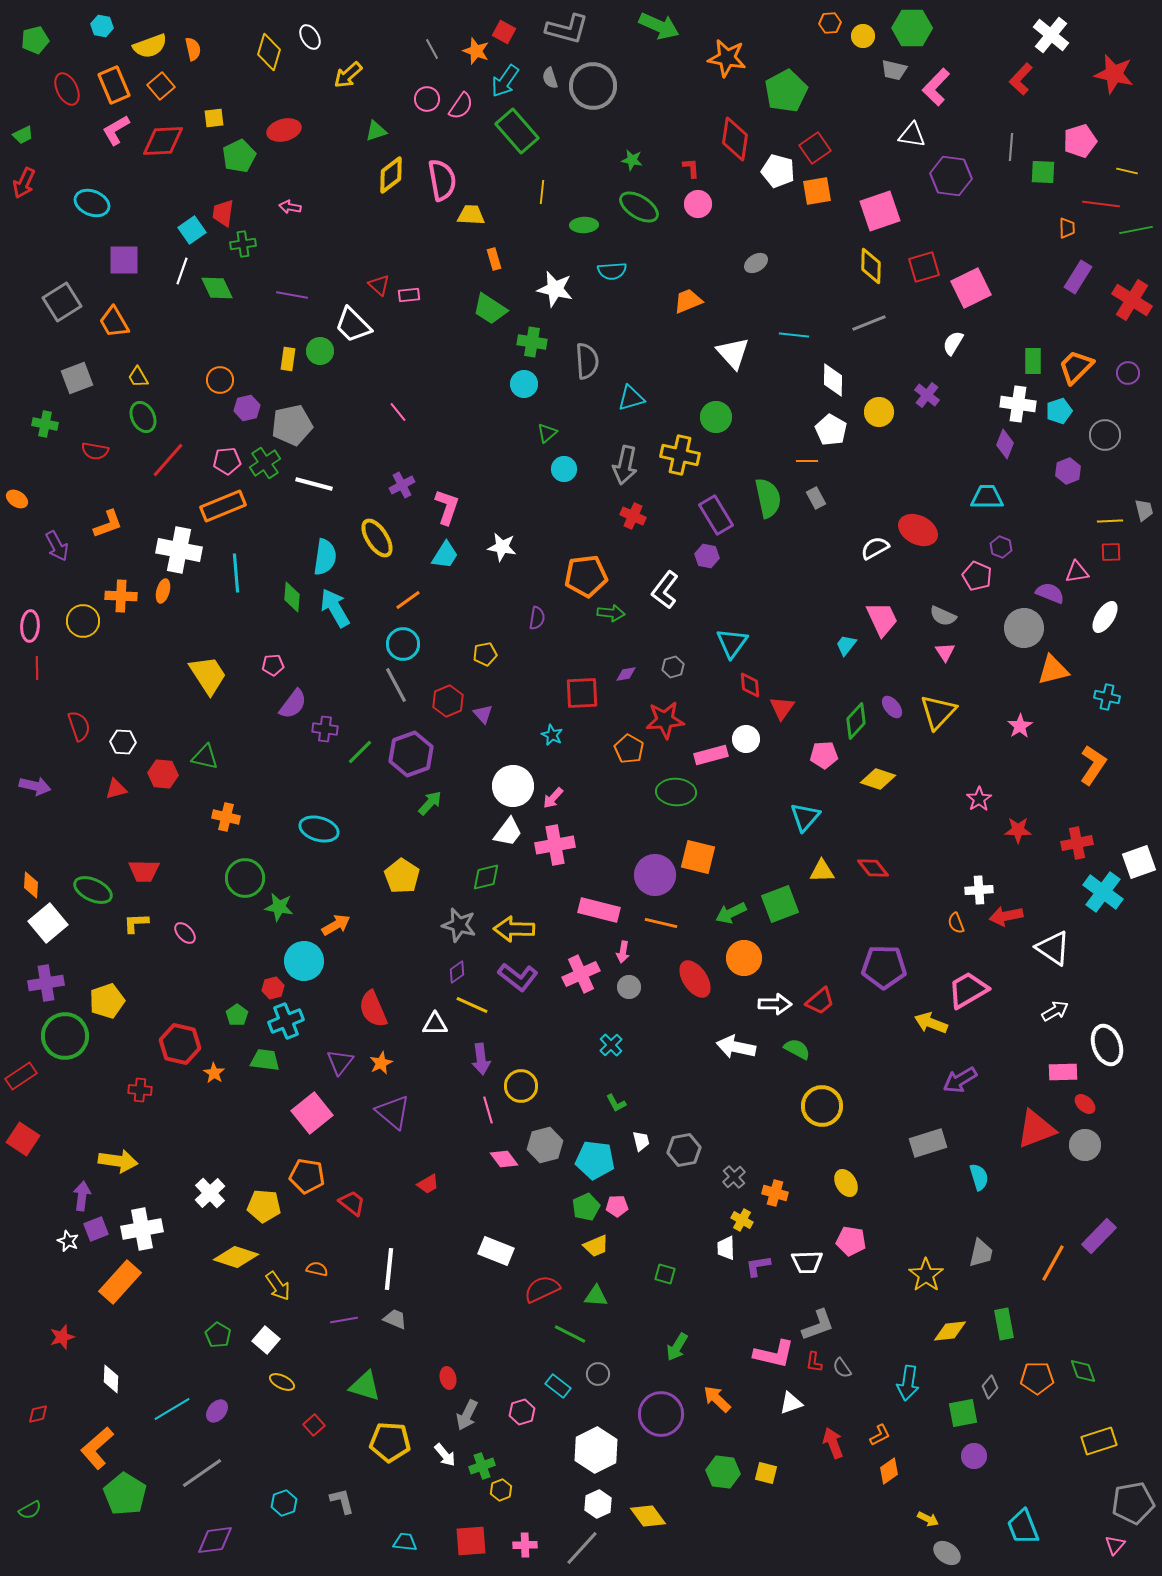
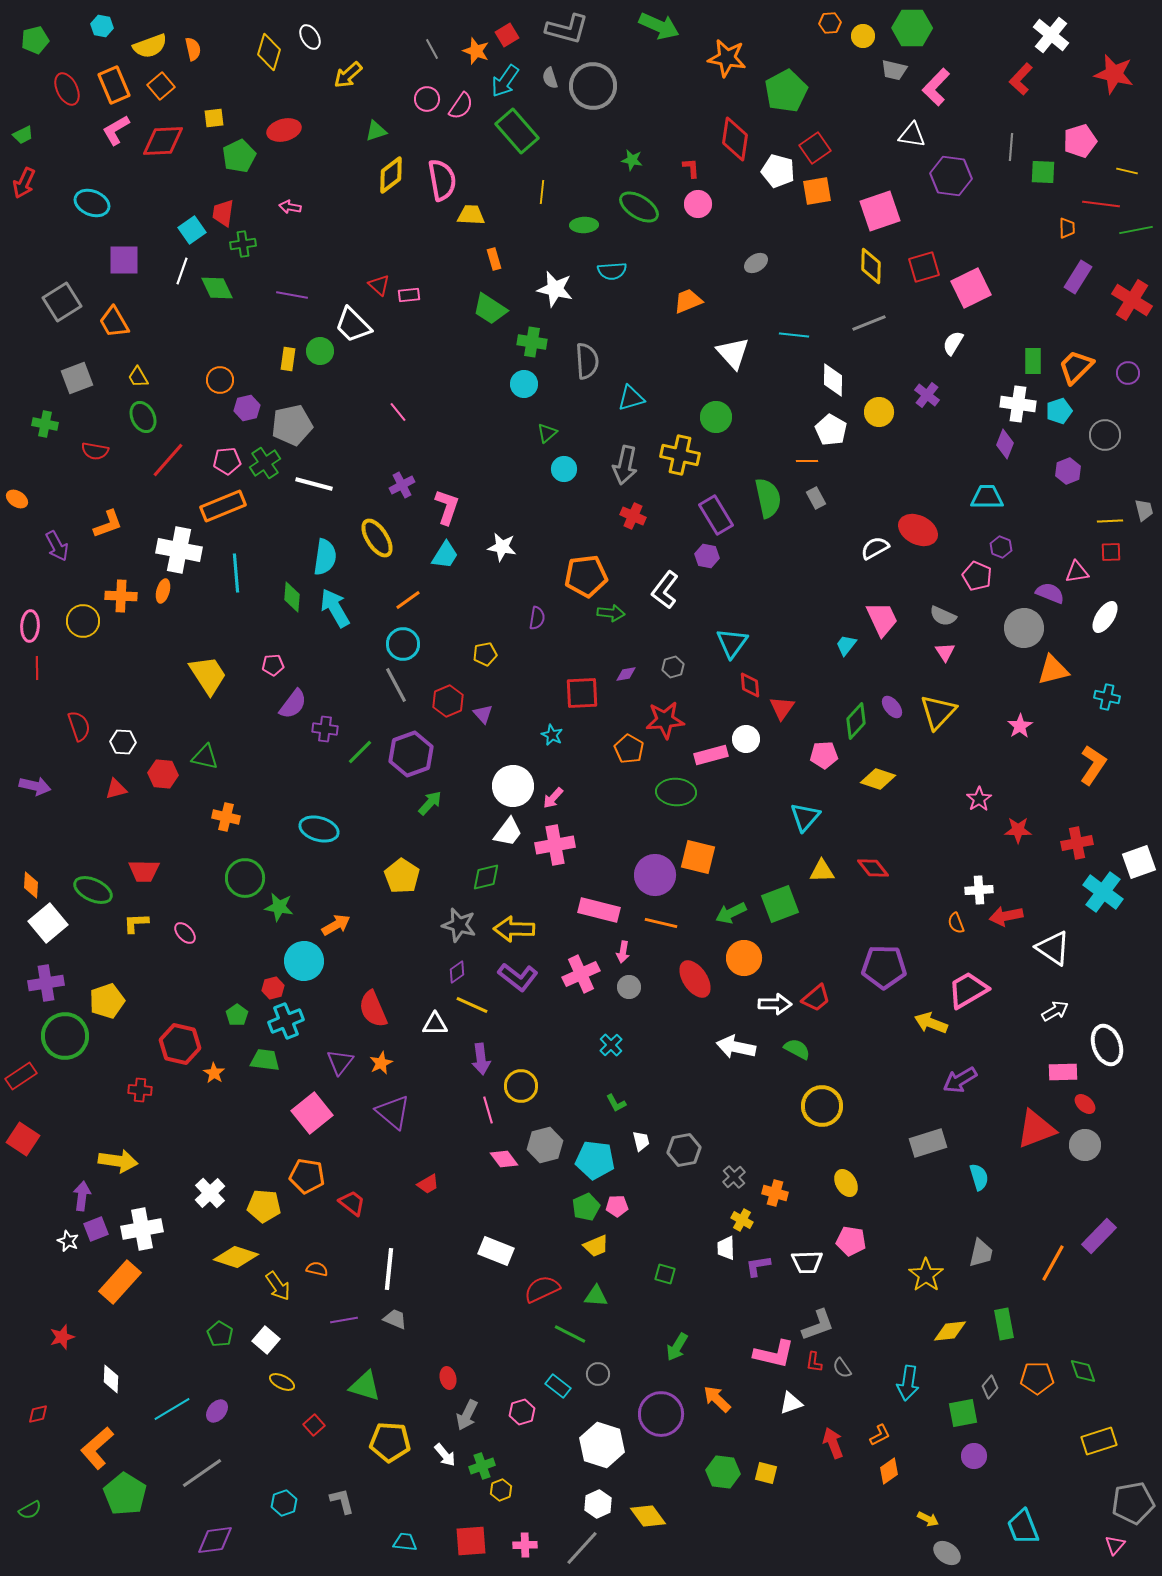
red square at (504, 32): moved 3 px right, 3 px down; rotated 30 degrees clockwise
red trapezoid at (820, 1001): moved 4 px left, 3 px up
green pentagon at (218, 1335): moved 2 px right, 1 px up
white hexagon at (596, 1450): moved 6 px right, 5 px up; rotated 15 degrees counterclockwise
